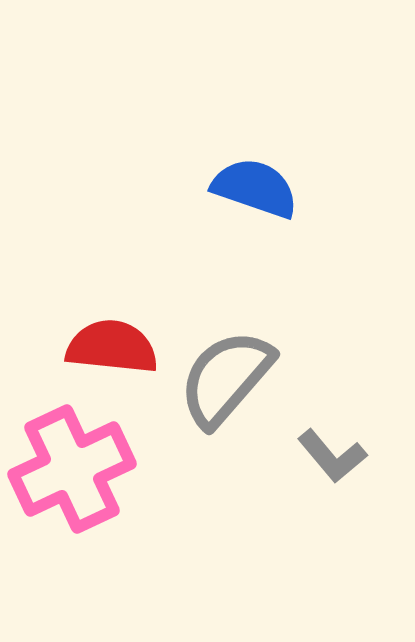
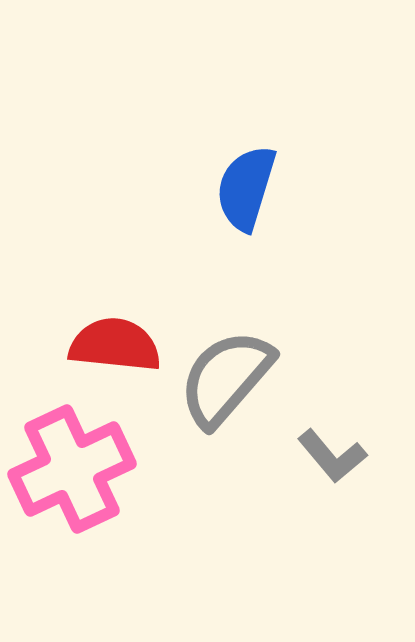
blue semicircle: moved 9 px left; rotated 92 degrees counterclockwise
red semicircle: moved 3 px right, 2 px up
